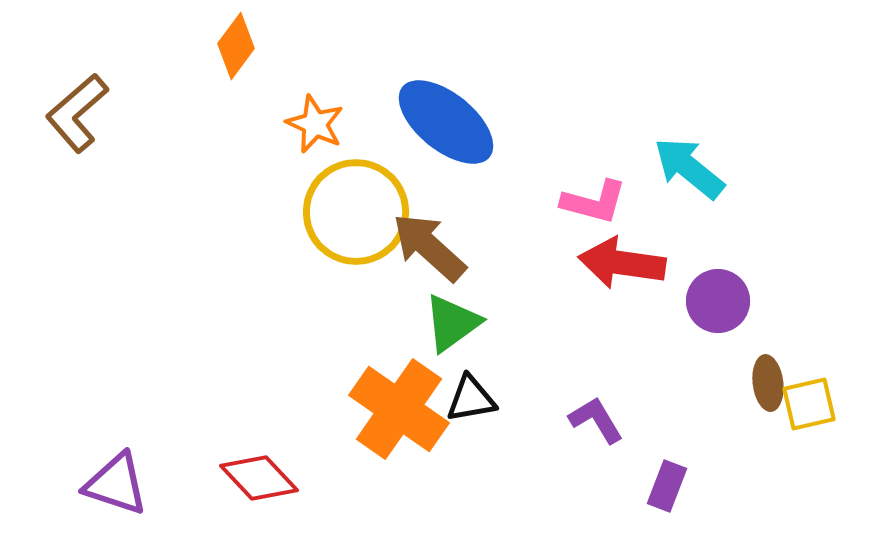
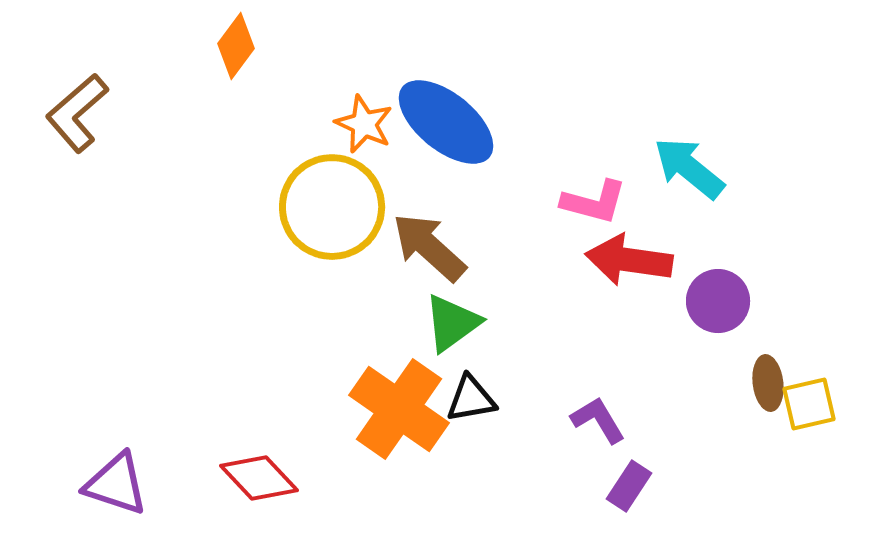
orange star: moved 49 px right
yellow circle: moved 24 px left, 5 px up
red arrow: moved 7 px right, 3 px up
purple L-shape: moved 2 px right
purple rectangle: moved 38 px left; rotated 12 degrees clockwise
